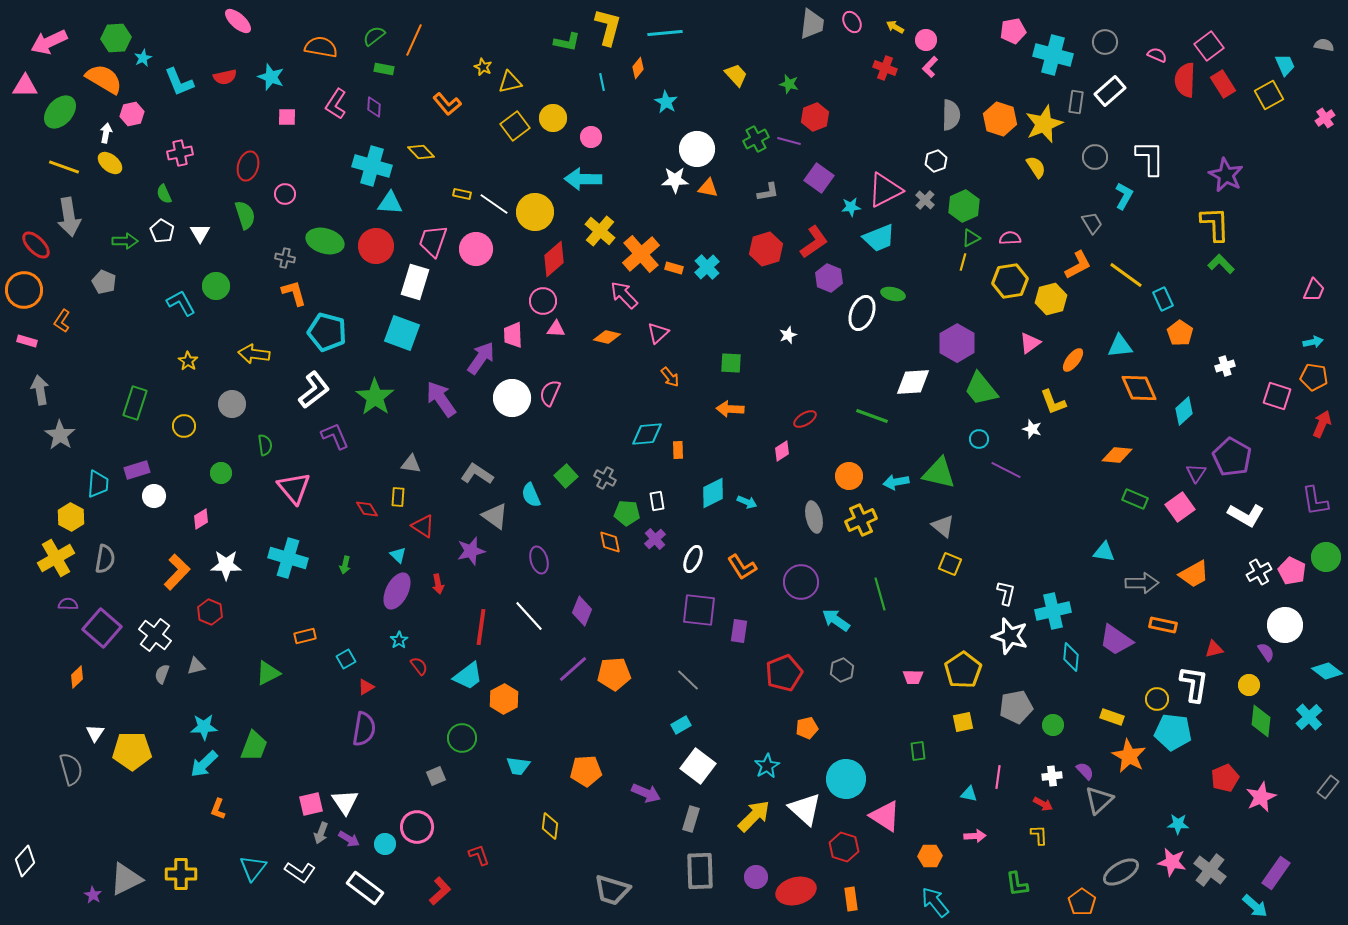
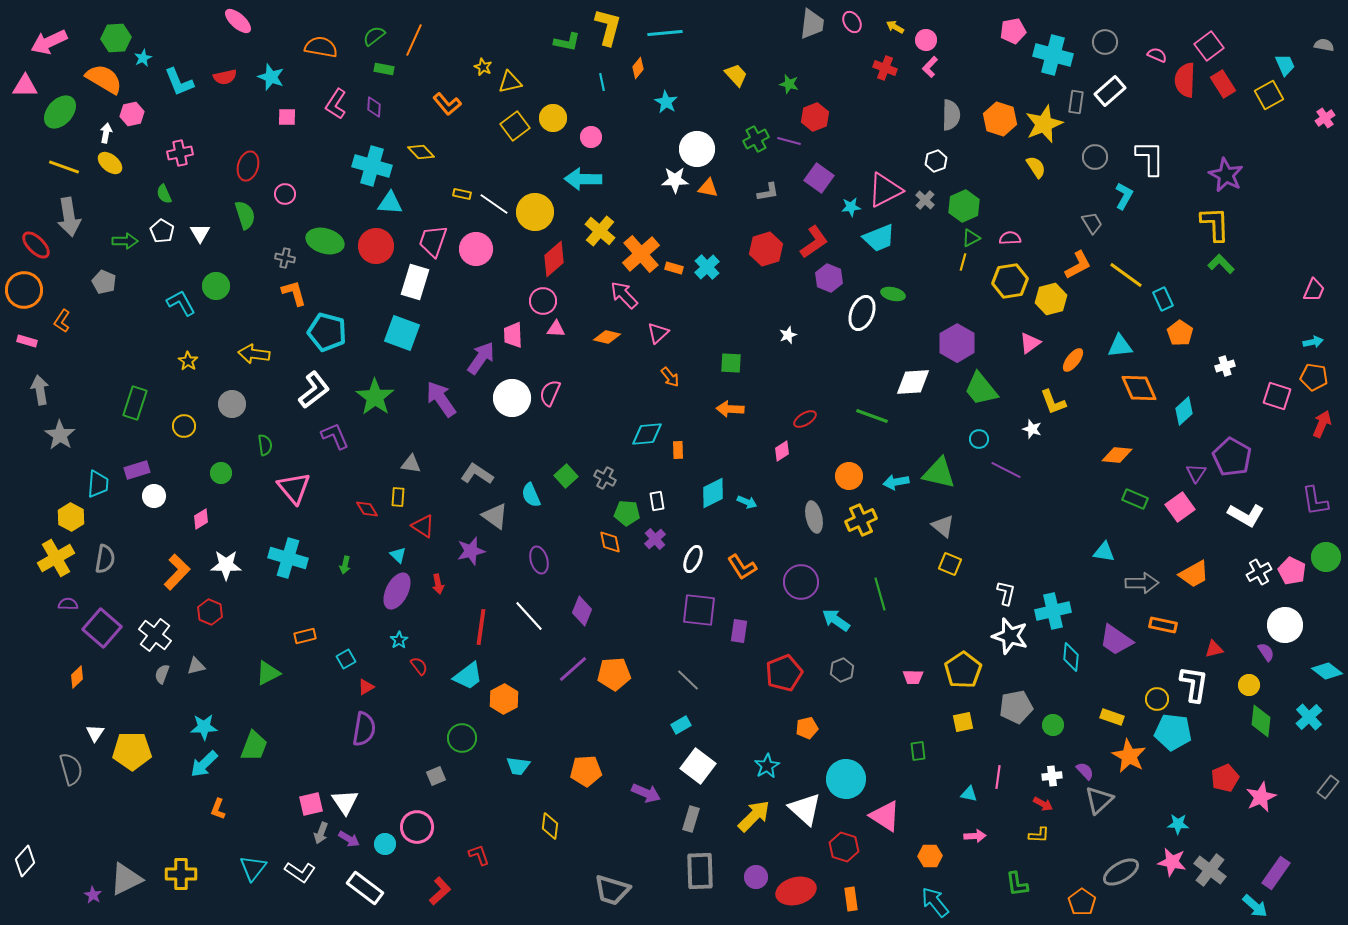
yellow L-shape at (1039, 835): rotated 95 degrees clockwise
